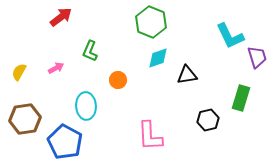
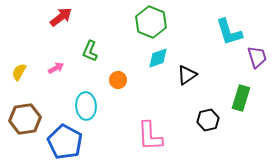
cyan L-shape: moved 1 px left, 4 px up; rotated 8 degrees clockwise
black triangle: rotated 25 degrees counterclockwise
